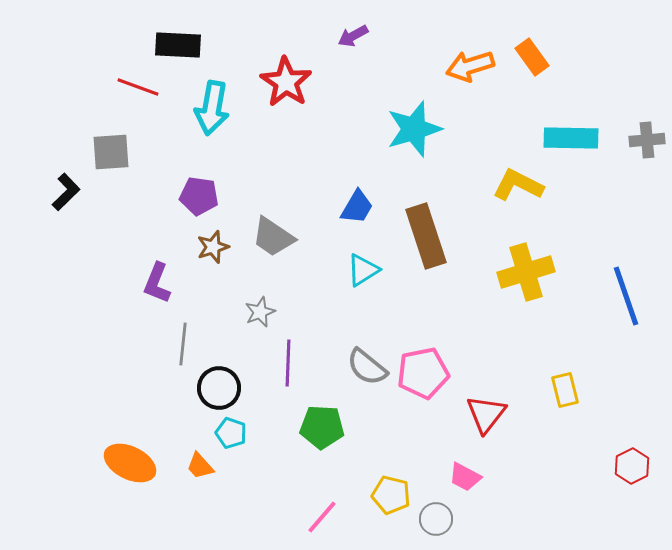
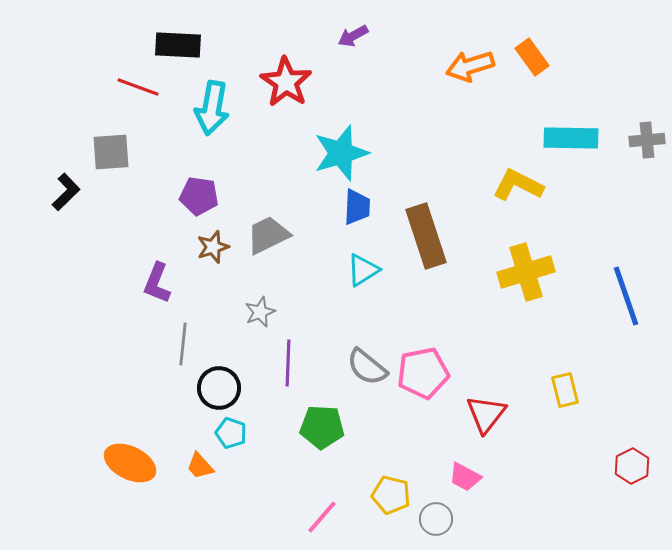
cyan star: moved 73 px left, 24 px down
blue trapezoid: rotated 27 degrees counterclockwise
gray trapezoid: moved 5 px left, 2 px up; rotated 120 degrees clockwise
